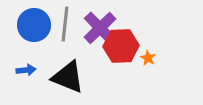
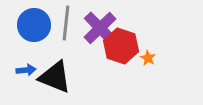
gray line: moved 1 px right, 1 px up
red hexagon: rotated 20 degrees clockwise
black triangle: moved 13 px left
